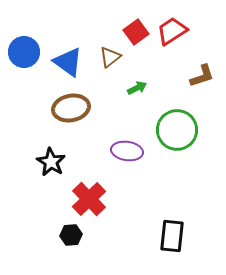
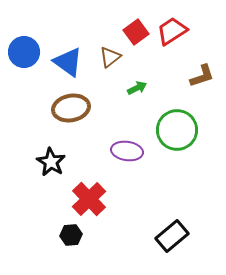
black rectangle: rotated 44 degrees clockwise
